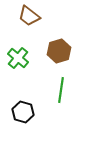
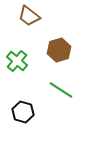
brown hexagon: moved 1 px up
green cross: moved 1 px left, 3 px down
green line: rotated 65 degrees counterclockwise
